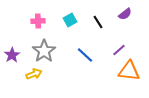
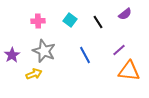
cyan square: rotated 24 degrees counterclockwise
gray star: rotated 15 degrees counterclockwise
blue line: rotated 18 degrees clockwise
